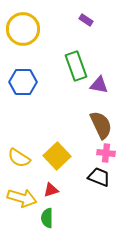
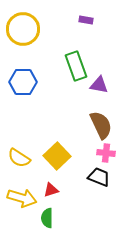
purple rectangle: rotated 24 degrees counterclockwise
